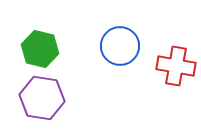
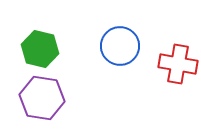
red cross: moved 2 px right, 2 px up
